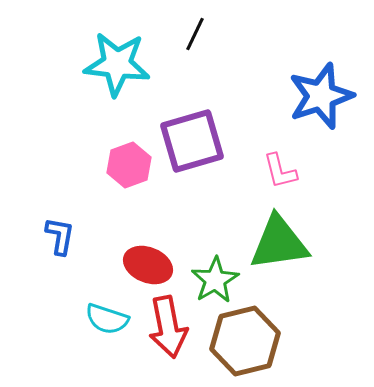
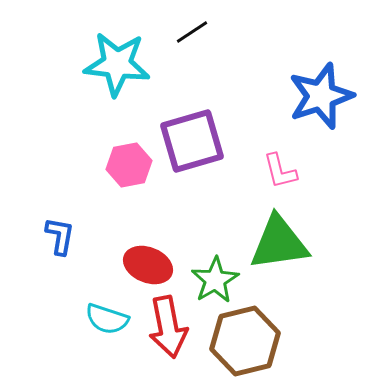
black line: moved 3 px left, 2 px up; rotated 32 degrees clockwise
pink hexagon: rotated 9 degrees clockwise
